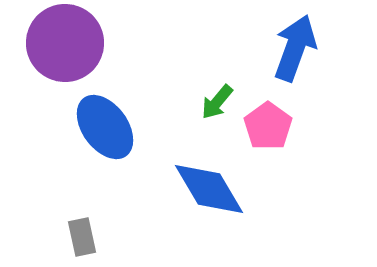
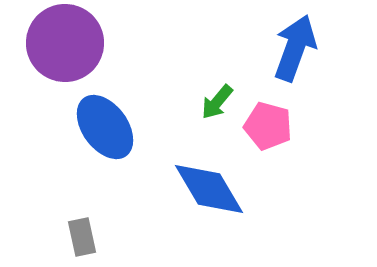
pink pentagon: rotated 21 degrees counterclockwise
